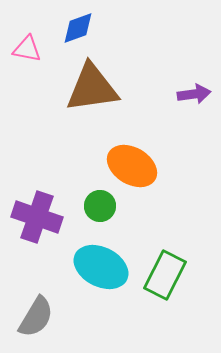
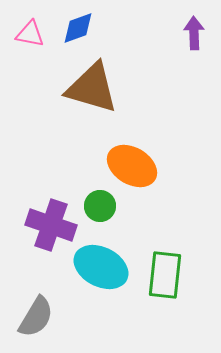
pink triangle: moved 3 px right, 15 px up
brown triangle: rotated 24 degrees clockwise
purple arrow: moved 61 px up; rotated 84 degrees counterclockwise
purple cross: moved 14 px right, 8 px down
green rectangle: rotated 21 degrees counterclockwise
